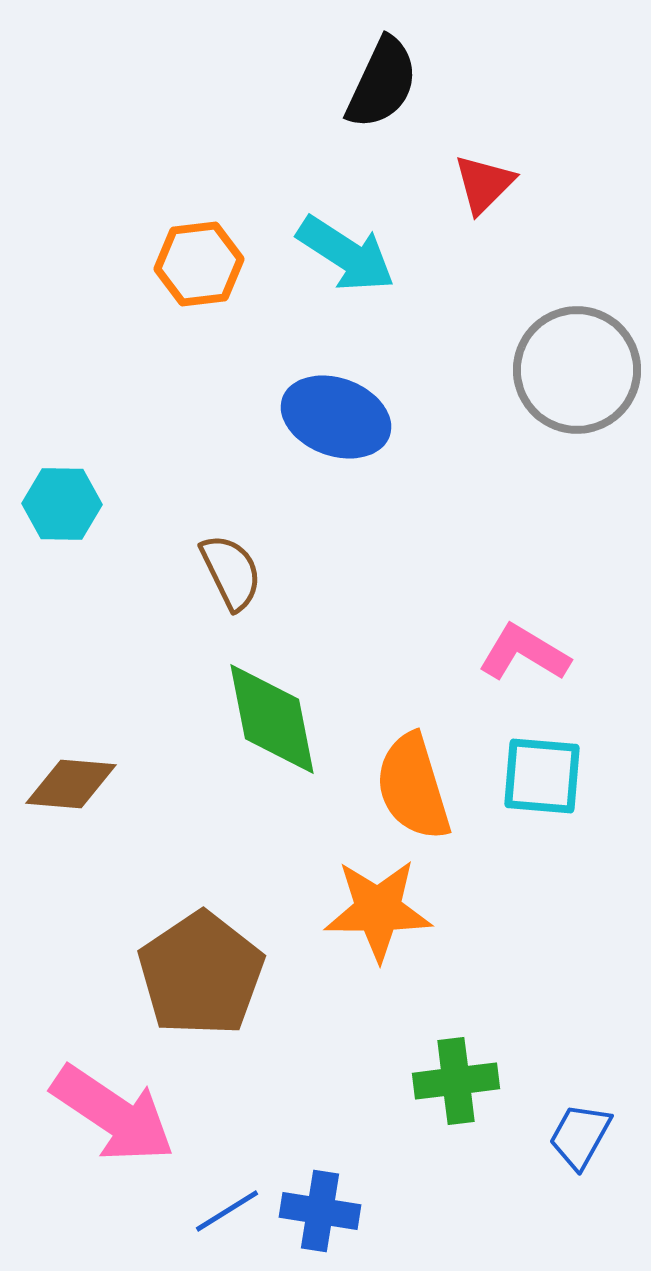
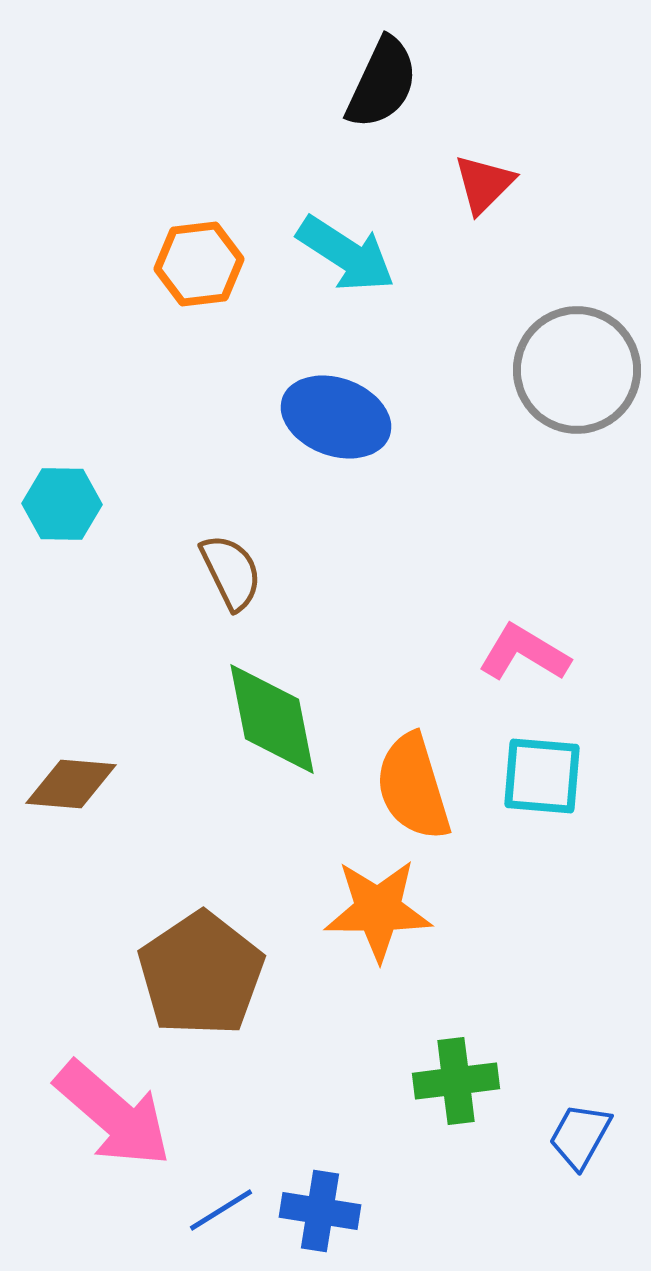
pink arrow: rotated 7 degrees clockwise
blue line: moved 6 px left, 1 px up
